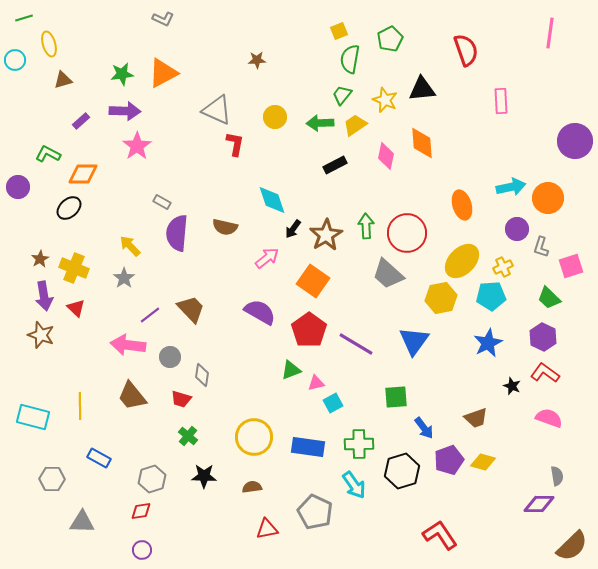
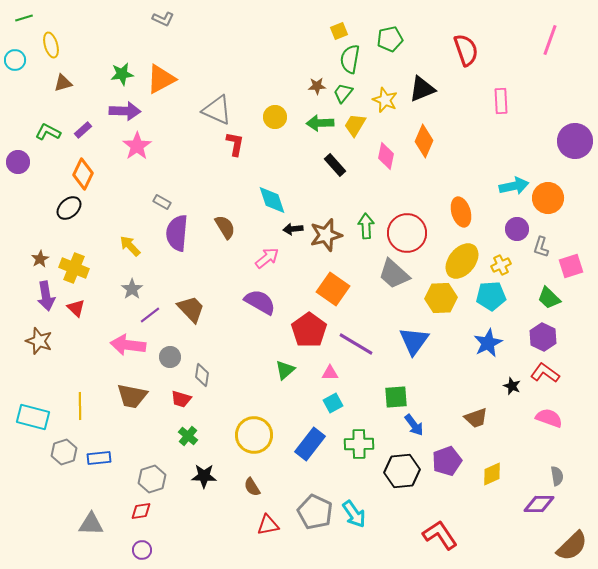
pink line at (550, 33): moved 7 px down; rotated 12 degrees clockwise
green pentagon at (390, 39): rotated 15 degrees clockwise
yellow ellipse at (49, 44): moved 2 px right, 1 px down
brown star at (257, 60): moved 60 px right, 26 px down
orange triangle at (163, 73): moved 2 px left, 6 px down
brown triangle at (63, 80): moved 3 px down
black triangle at (422, 89): rotated 16 degrees counterclockwise
green trapezoid at (342, 95): moved 1 px right, 2 px up
purple rectangle at (81, 121): moved 2 px right, 9 px down
yellow trapezoid at (355, 125): rotated 25 degrees counterclockwise
orange diamond at (422, 143): moved 2 px right, 2 px up; rotated 28 degrees clockwise
green L-shape at (48, 154): moved 22 px up
black rectangle at (335, 165): rotated 75 degrees clockwise
orange diamond at (83, 174): rotated 64 degrees counterclockwise
purple circle at (18, 187): moved 25 px up
cyan arrow at (511, 187): moved 3 px right, 1 px up
orange ellipse at (462, 205): moved 1 px left, 7 px down
brown semicircle at (225, 227): rotated 135 degrees counterclockwise
black arrow at (293, 229): rotated 48 degrees clockwise
brown star at (326, 235): rotated 16 degrees clockwise
yellow ellipse at (462, 261): rotated 6 degrees counterclockwise
yellow cross at (503, 267): moved 2 px left, 2 px up
gray trapezoid at (388, 274): moved 6 px right
gray star at (124, 278): moved 8 px right, 11 px down
orange square at (313, 281): moved 20 px right, 8 px down
purple arrow at (44, 296): moved 2 px right
yellow hexagon at (441, 298): rotated 8 degrees clockwise
purple semicircle at (260, 312): moved 10 px up
brown star at (41, 335): moved 2 px left, 6 px down
green triangle at (291, 370): moved 6 px left; rotated 20 degrees counterclockwise
pink triangle at (316, 383): moved 14 px right, 10 px up; rotated 12 degrees clockwise
brown trapezoid at (132, 396): rotated 40 degrees counterclockwise
blue arrow at (424, 428): moved 10 px left, 3 px up
yellow circle at (254, 437): moved 2 px up
blue rectangle at (308, 447): moved 2 px right, 3 px up; rotated 60 degrees counterclockwise
blue rectangle at (99, 458): rotated 35 degrees counterclockwise
purple pentagon at (449, 460): moved 2 px left, 1 px down
yellow diamond at (483, 462): moved 9 px right, 12 px down; rotated 40 degrees counterclockwise
black hexagon at (402, 471): rotated 12 degrees clockwise
gray hexagon at (52, 479): moved 12 px right, 27 px up; rotated 20 degrees counterclockwise
cyan arrow at (354, 485): moved 29 px down
brown semicircle at (252, 487): rotated 114 degrees counterclockwise
gray triangle at (82, 522): moved 9 px right, 2 px down
red triangle at (267, 529): moved 1 px right, 4 px up
